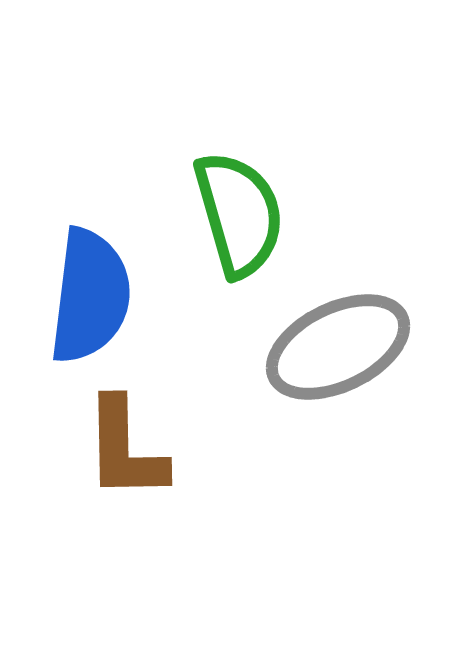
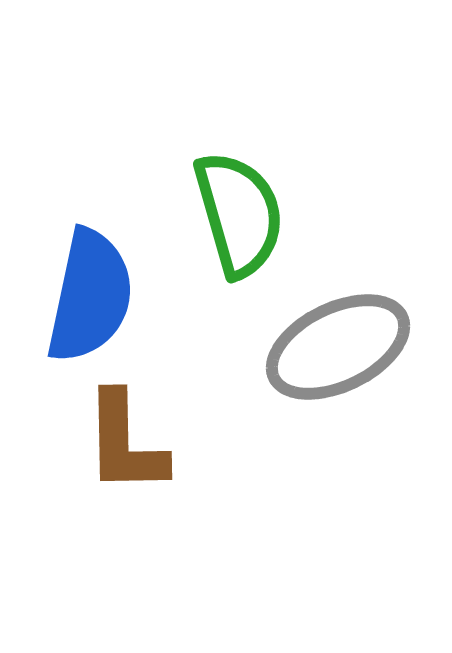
blue semicircle: rotated 5 degrees clockwise
brown L-shape: moved 6 px up
